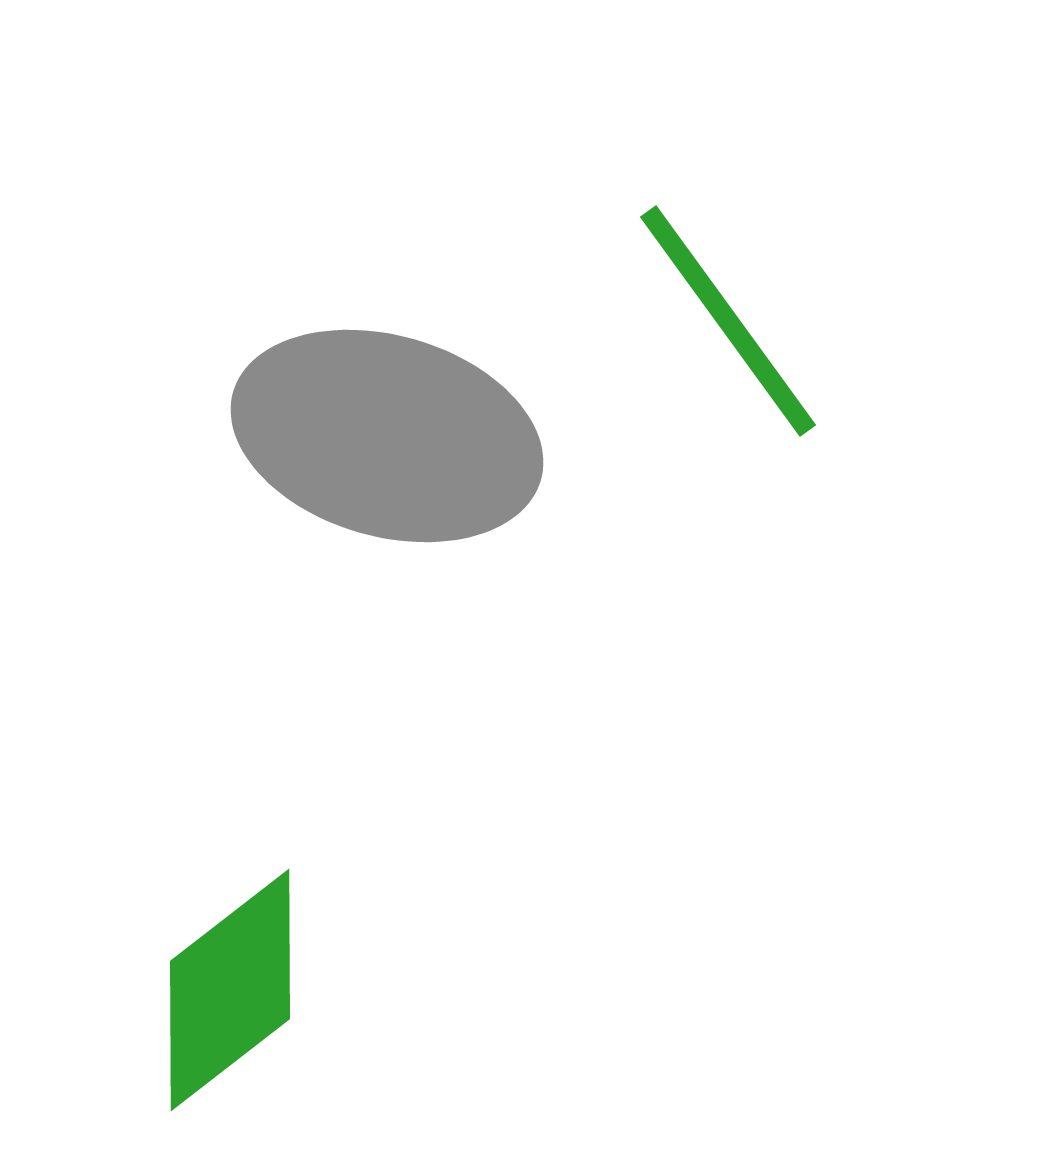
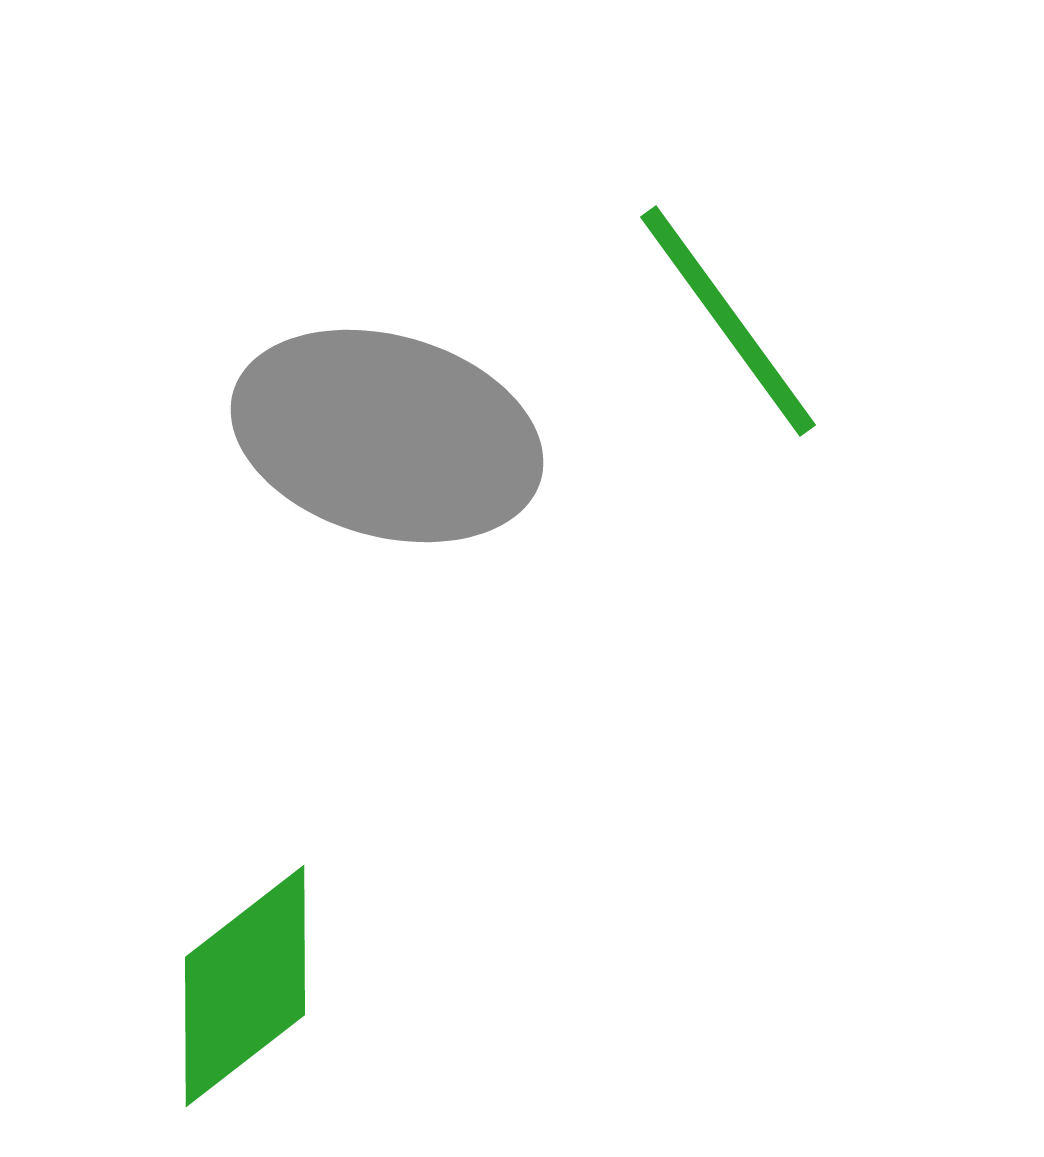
green diamond: moved 15 px right, 4 px up
